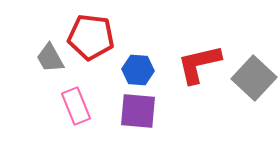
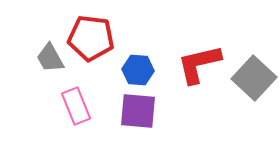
red pentagon: moved 1 px down
